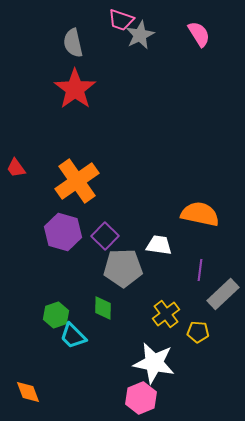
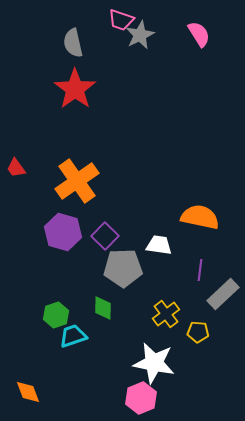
orange semicircle: moved 3 px down
cyan trapezoid: rotated 116 degrees clockwise
